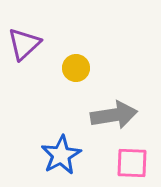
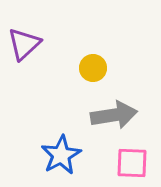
yellow circle: moved 17 px right
